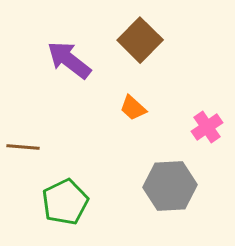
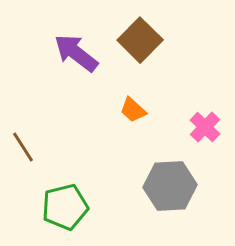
purple arrow: moved 7 px right, 7 px up
orange trapezoid: moved 2 px down
pink cross: moved 2 px left; rotated 12 degrees counterclockwise
brown line: rotated 52 degrees clockwise
green pentagon: moved 5 px down; rotated 12 degrees clockwise
